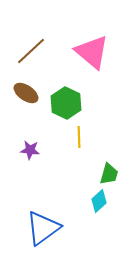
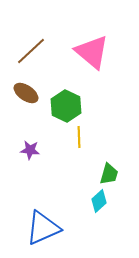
green hexagon: moved 3 px down
blue triangle: rotated 12 degrees clockwise
